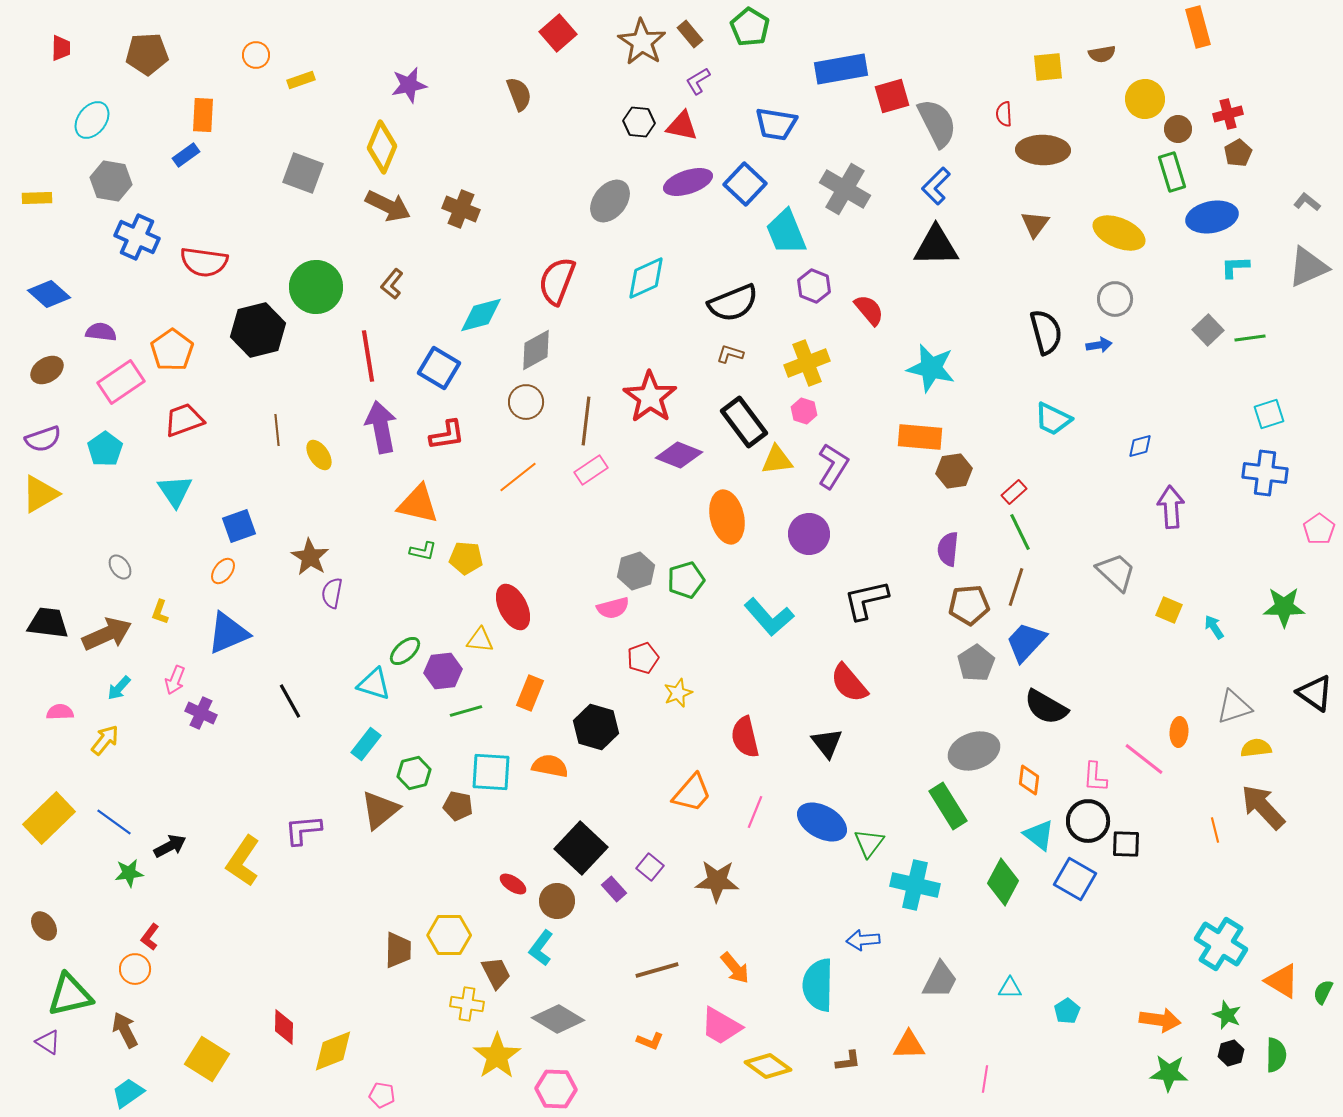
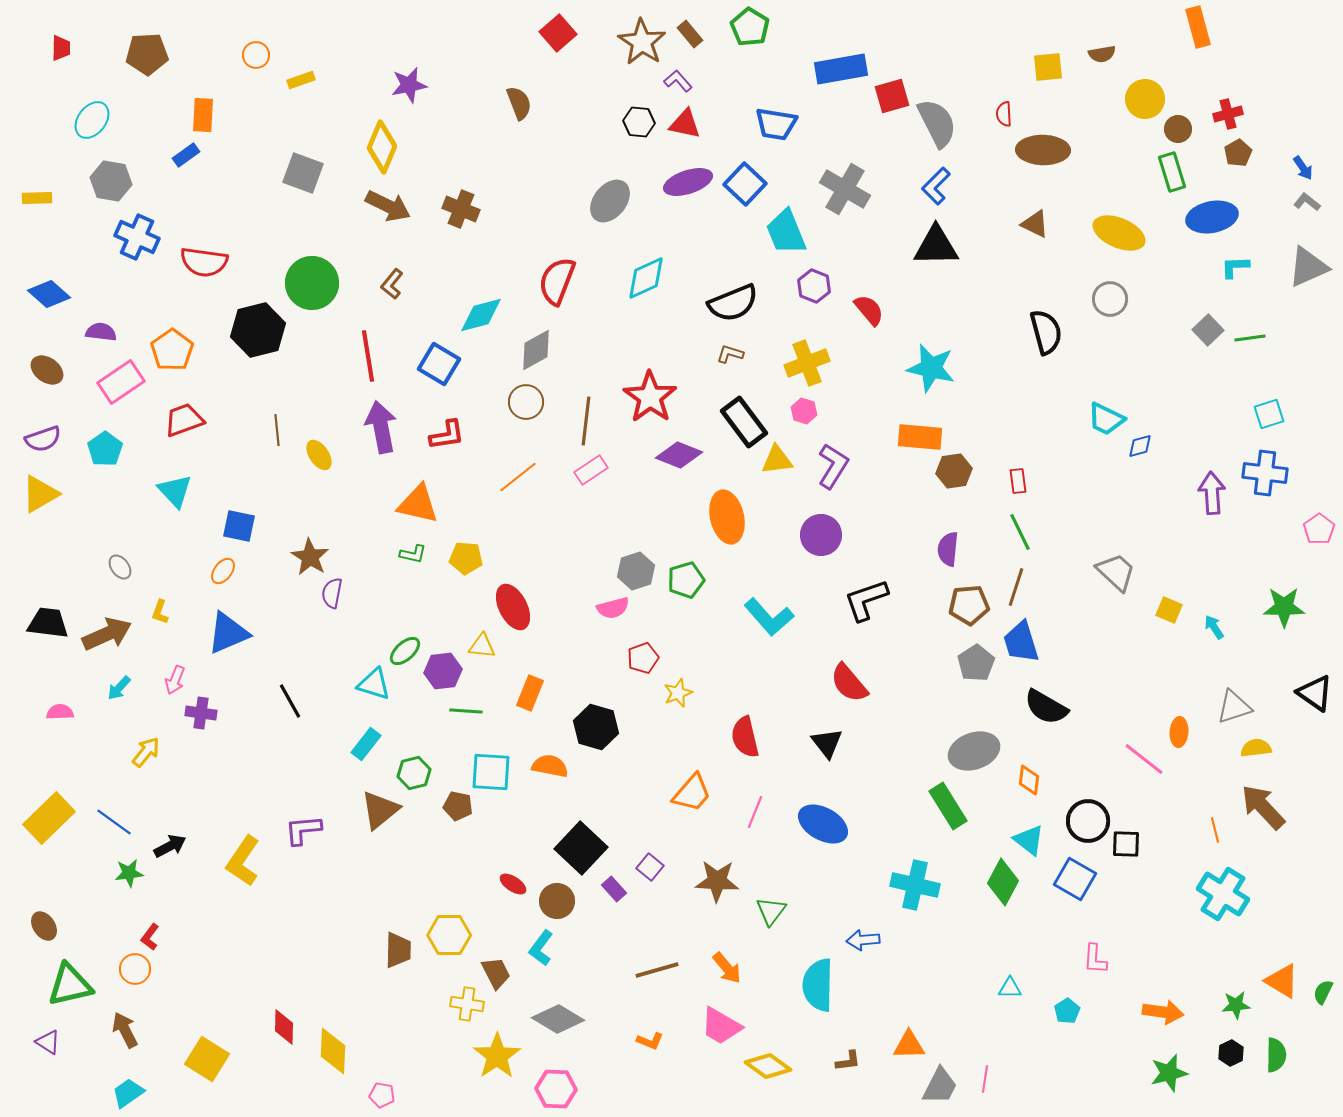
purple L-shape at (698, 81): moved 20 px left; rotated 80 degrees clockwise
brown semicircle at (519, 94): moved 9 px down
red triangle at (682, 126): moved 3 px right, 2 px up
brown triangle at (1035, 224): rotated 40 degrees counterclockwise
green circle at (316, 287): moved 4 px left, 4 px up
gray circle at (1115, 299): moved 5 px left
blue arrow at (1099, 345): moved 204 px right, 177 px up; rotated 65 degrees clockwise
blue square at (439, 368): moved 4 px up
brown ellipse at (47, 370): rotated 68 degrees clockwise
cyan trapezoid at (1053, 419): moved 53 px right
cyan triangle at (175, 491): rotated 9 degrees counterclockwise
red rectangle at (1014, 492): moved 4 px right, 11 px up; rotated 55 degrees counterclockwise
purple arrow at (1171, 507): moved 41 px right, 14 px up
blue square at (239, 526): rotated 32 degrees clockwise
purple circle at (809, 534): moved 12 px right, 1 px down
green L-shape at (423, 551): moved 10 px left, 3 px down
black L-shape at (866, 600): rotated 6 degrees counterclockwise
yellow triangle at (480, 640): moved 2 px right, 6 px down
blue trapezoid at (1026, 642): moved 5 px left; rotated 60 degrees counterclockwise
green line at (466, 711): rotated 20 degrees clockwise
purple cross at (201, 713): rotated 16 degrees counterclockwise
yellow arrow at (105, 740): moved 41 px right, 12 px down
pink L-shape at (1095, 777): moved 182 px down
blue ellipse at (822, 822): moved 1 px right, 2 px down
cyan triangle at (1039, 835): moved 10 px left, 5 px down
green triangle at (869, 843): moved 98 px left, 68 px down
cyan cross at (1221, 944): moved 2 px right, 50 px up
orange arrow at (735, 968): moved 8 px left
gray trapezoid at (940, 980): moved 106 px down
green triangle at (70, 995): moved 10 px up
green star at (1227, 1015): moved 9 px right, 10 px up; rotated 28 degrees counterclockwise
orange arrow at (1160, 1020): moved 3 px right, 8 px up
yellow diamond at (333, 1051): rotated 66 degrees counterclockwise
black hexagon at (1231, 1053): rotated 10 degrees counterclockwise
green star at (1169, 1073): rotated 18 degrees counterclockwise
